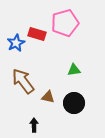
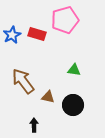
pink pentagon: moved 3 px up
blue star: moved 4 px left, 8 px up
green triangle: rotated 16 degrees clockwise
black circle: moved 1 px left, 2 px down
